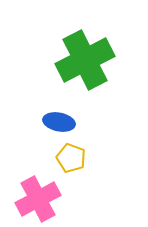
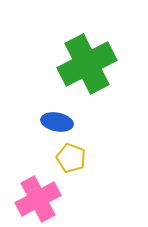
green cross: moved 2 px right, 4 px down
blue ellipse: moved 2 px left
